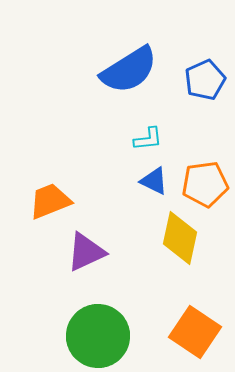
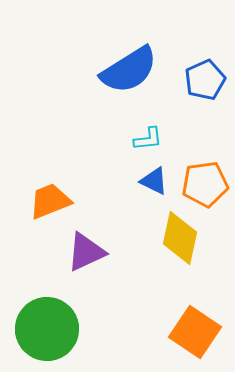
green circle: moved 51 px left, 7 px up
